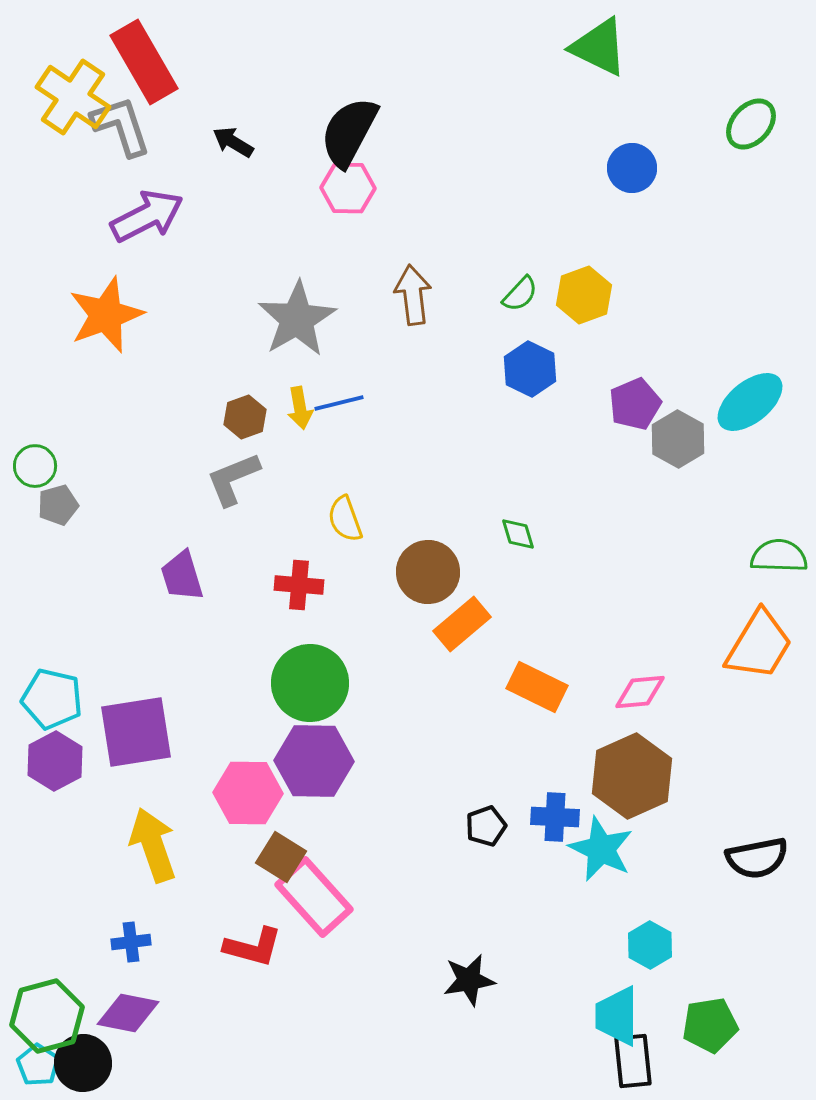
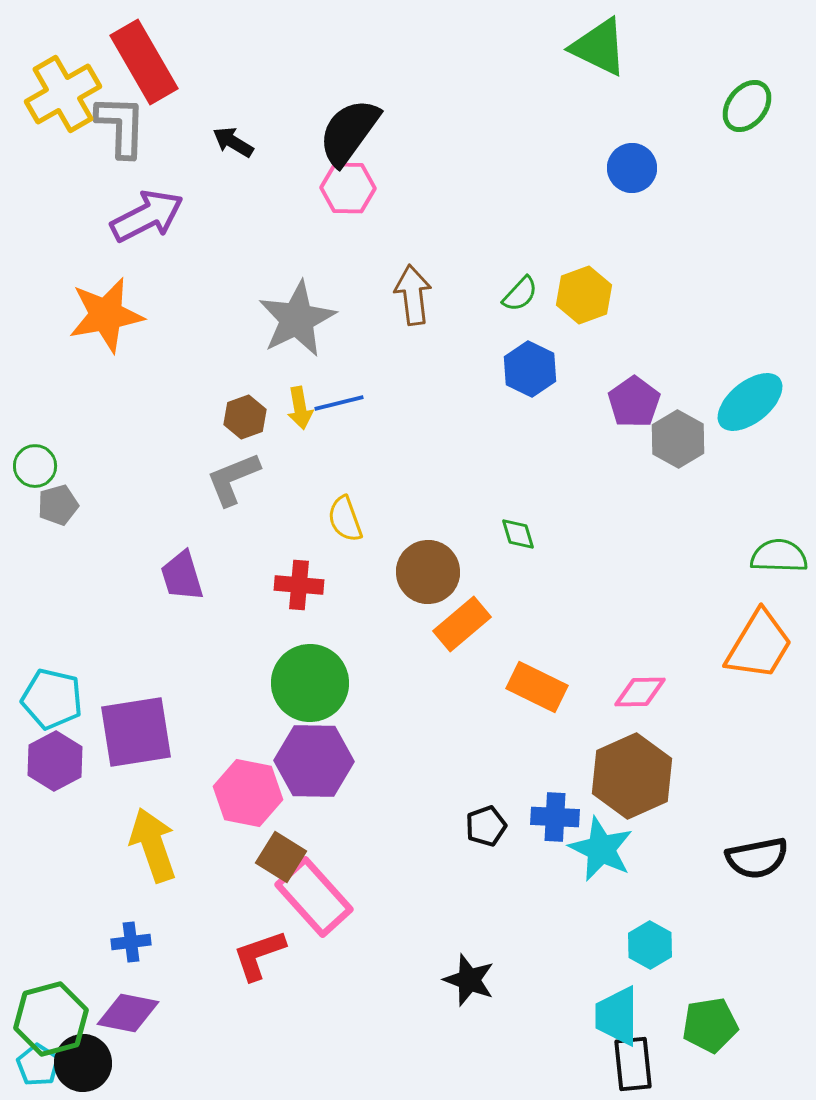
yellow cross at (73, 97): moved 10 px left, 3 px up; rotated 26 degrees clockwise
green ellipse at (751, 124): moved 4 px left, 18 px up; rotated 4 degrees counterclockwise
gray L-shape at (121, 126): rotated 20 degrees clockwise
black semicircle at (349, 132): rotated 8 degrees clockwise
orange star at (106, 315): rotated 10 degrees clockwise
gray star at (297, 319): rotated 4 degrees clockwise
purple pentagon at (635, 404): moved 1 px left, 2 px up; rotated 12 degrees counterclockwise
pink diamond at (640, 692): rotated 4 degrees clockwise
pink hexagon at (248, 793): rotated 10 degrees clockwise
red L-shape at (253, 947): moved 6 px right, 8 px down; rotated 146 degrees clockwise
black star at (469, 980): rotated 30 degrees clockwise
green hexagon at (47, 1016): moved 4 px right, 3 px down
black rectangle at (633, 1061): moved 3 px down
